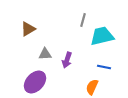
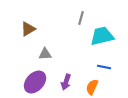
gray line: moved 2 px left, 2 px up
purple arrow: moved 1 px left, 22 px down
